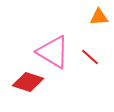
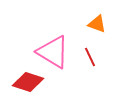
orange triangle: moved 2 px left, 7 px down; rotated 24 degrees clockwise
red line: rotated 24 degrees clockwise
